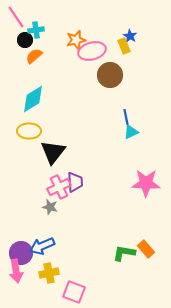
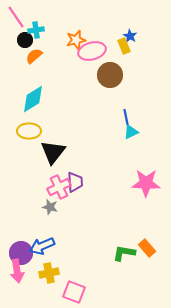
orange rectangle: moved 1 px right, 1 px up
pink arrow: moved 1 px right
